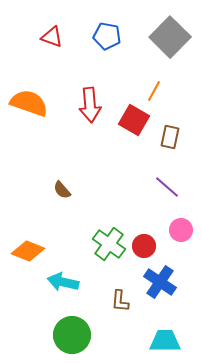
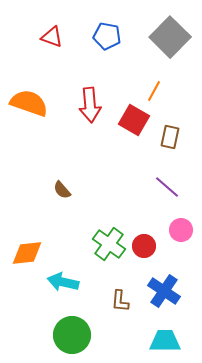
orange diamond: moved 1 px left, 2 px down; rotated 28 degrees counterclockwise
blue cross: moved 4 px right, 9 px down
